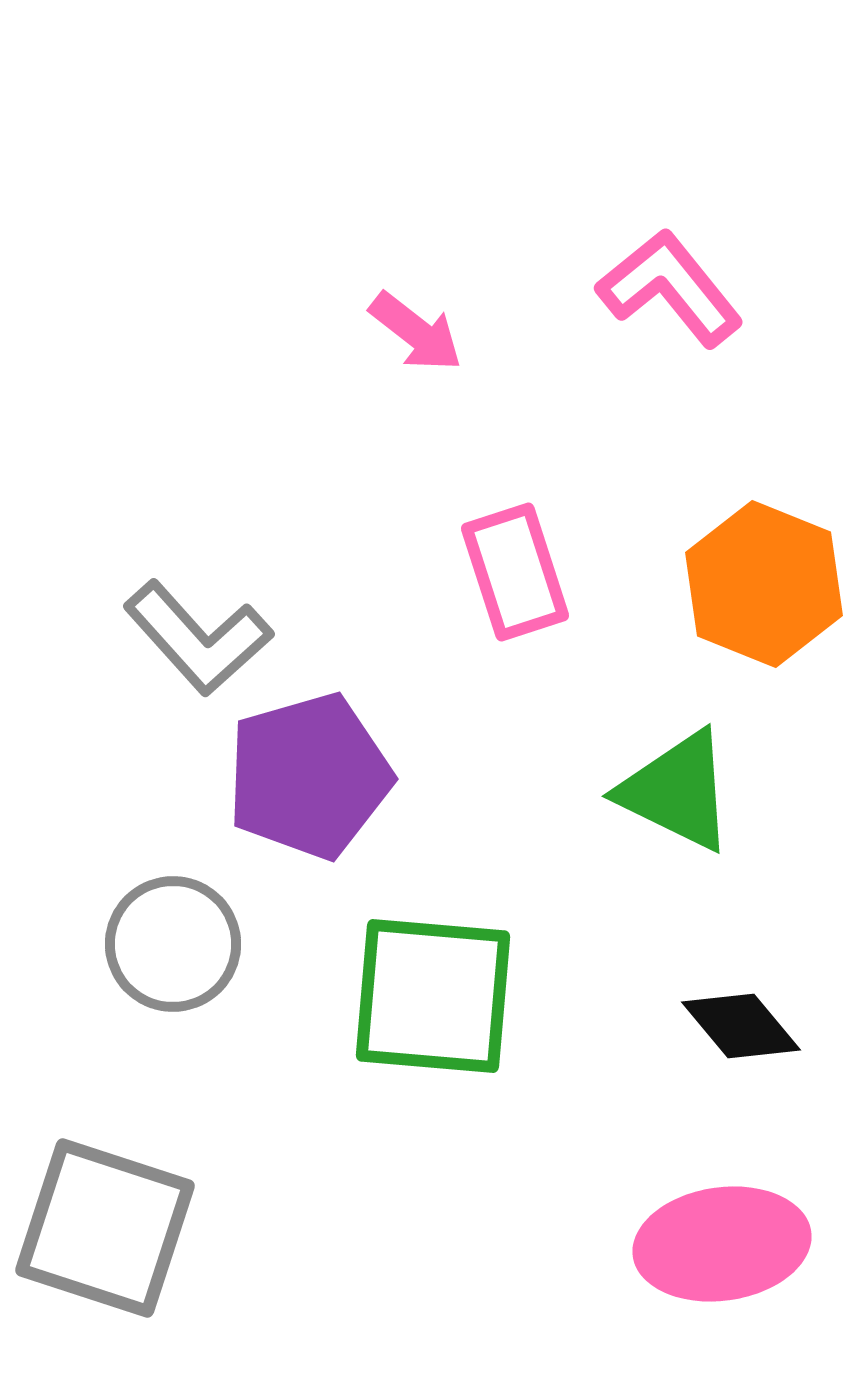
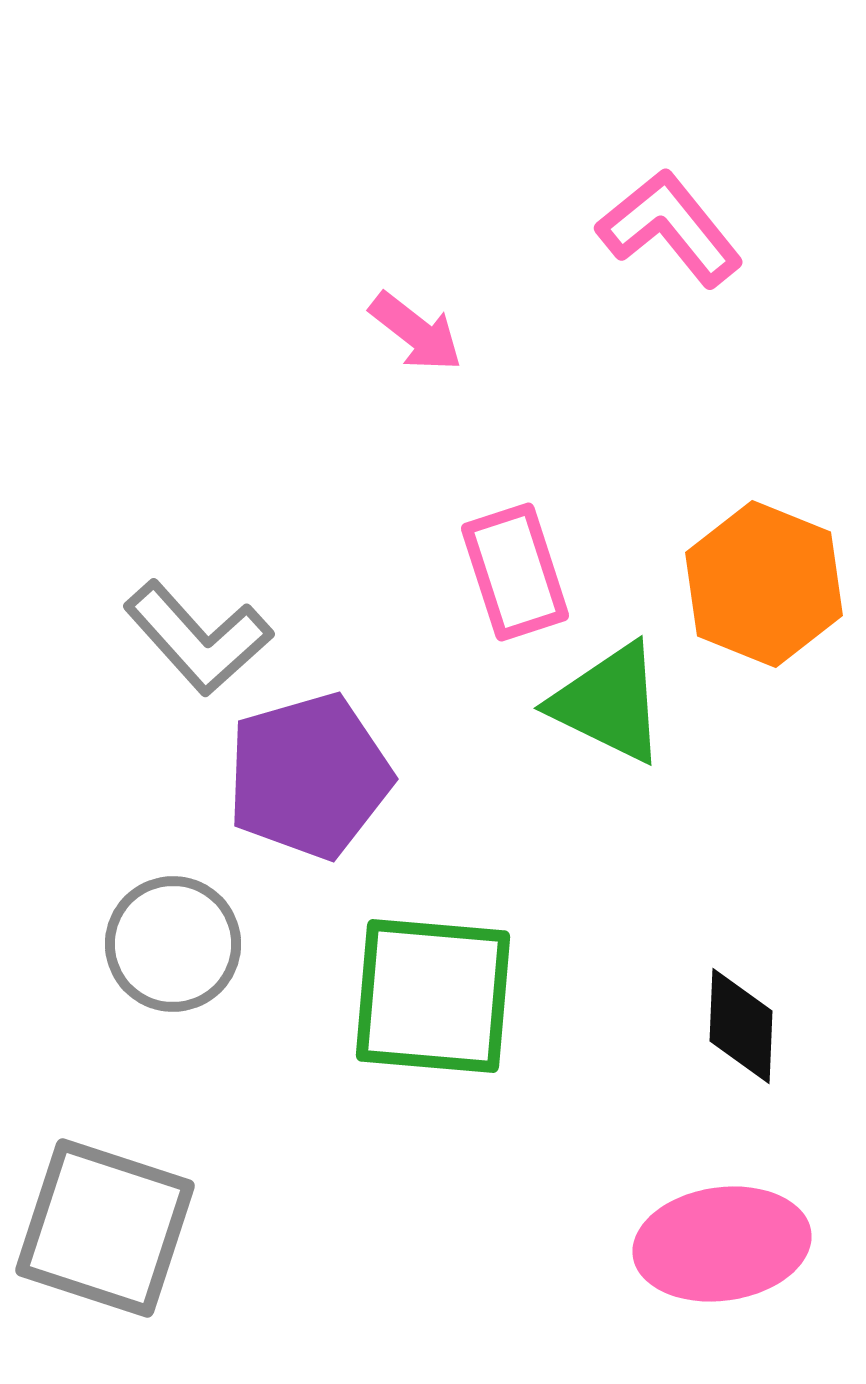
pink L-shape: moved 60 px up
green triangle: moved 68 px left, 88 px up
black diamond: rotated 42 degrees clockwise
